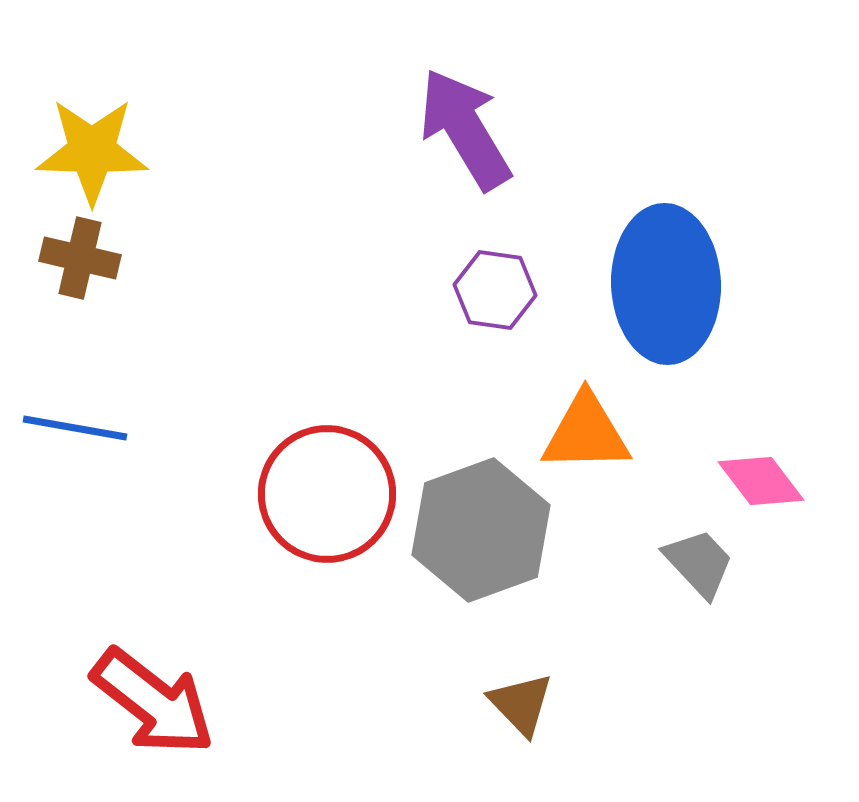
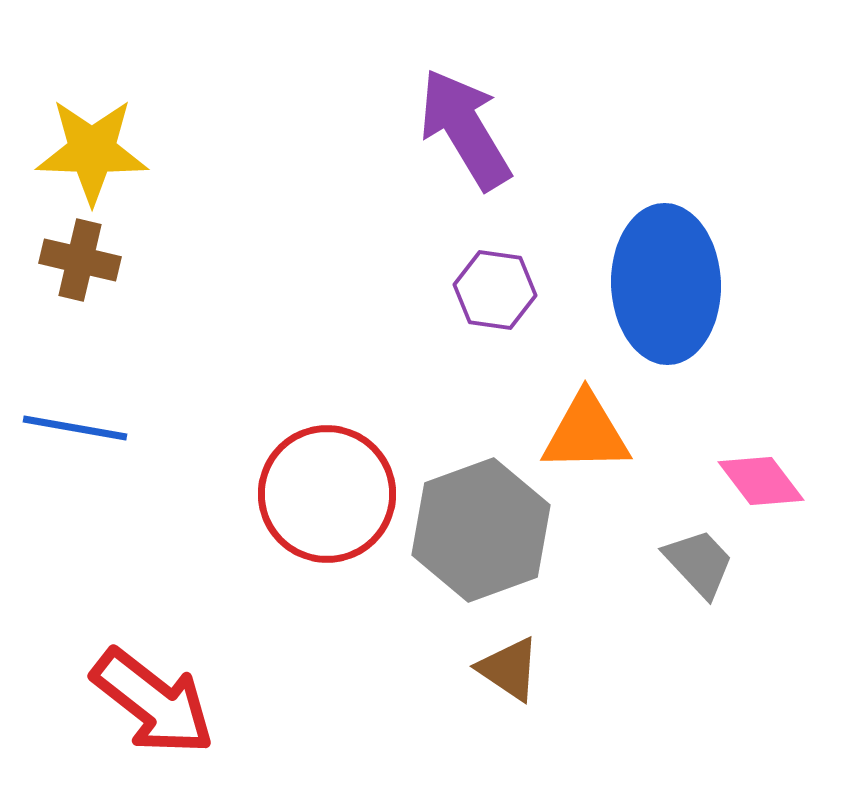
brown cross: moved 2 px down
brown triangle: moved 12 px left, 35 px up; rotated 12 degrees counterclockwise
